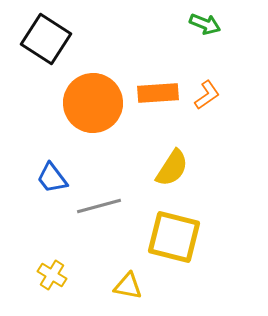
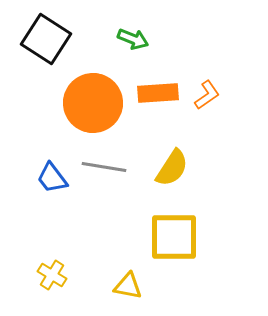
green arrow: moved 72 px left, 15 px down
gray line: moved 5 px right, 39 px up; rotated 24 degrees clockwise
yellow square: rotated 14 degrees counterclockwise
